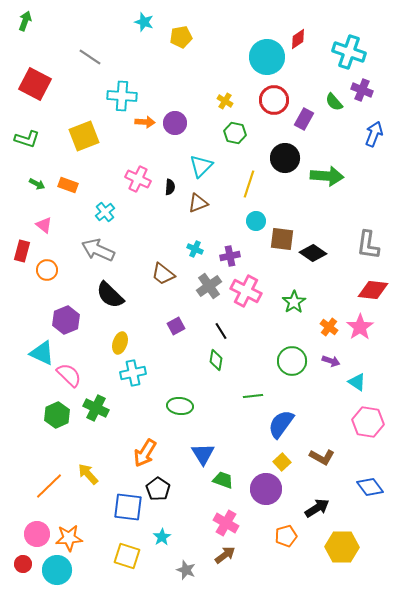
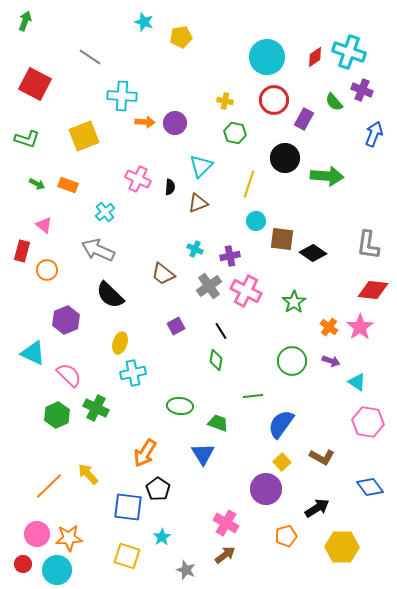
red diamond at (298, 39): moved 17 px right, 18 px down
yellow cross at (225, 101): rotated 21 degrees counterclockwise
cyan triangle at (42, 353): moved 9 px left
green trapezoid at (223, 480): moved 5 px left, 57 px up
